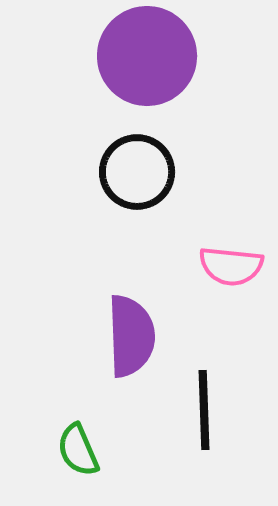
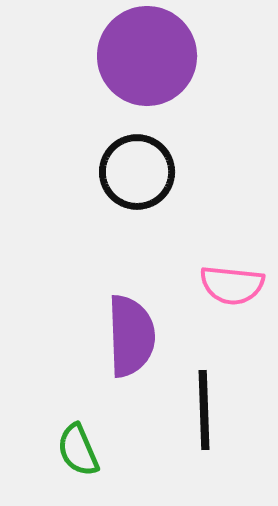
pink semicircle: moved 1 px right, 19 px down
